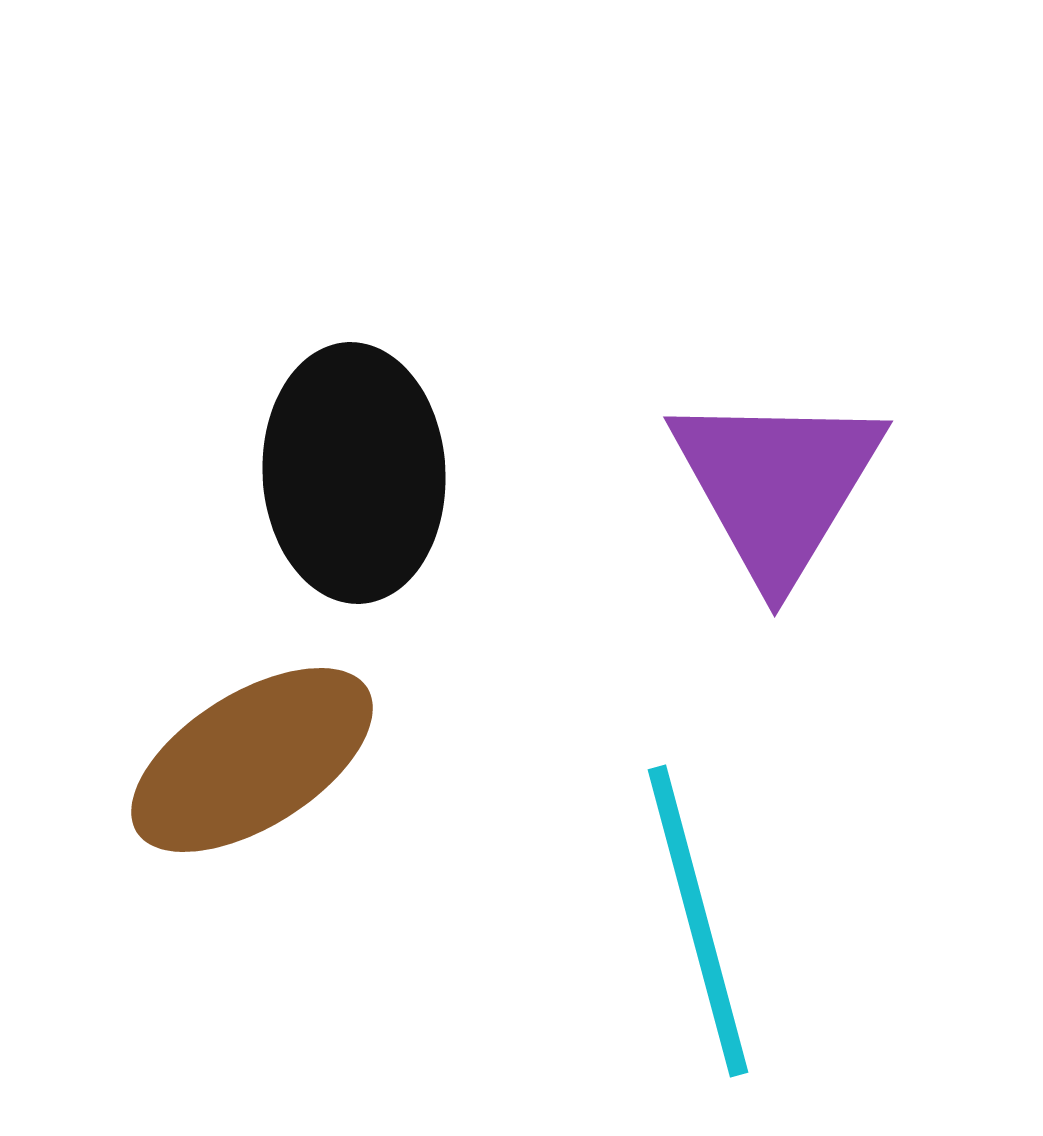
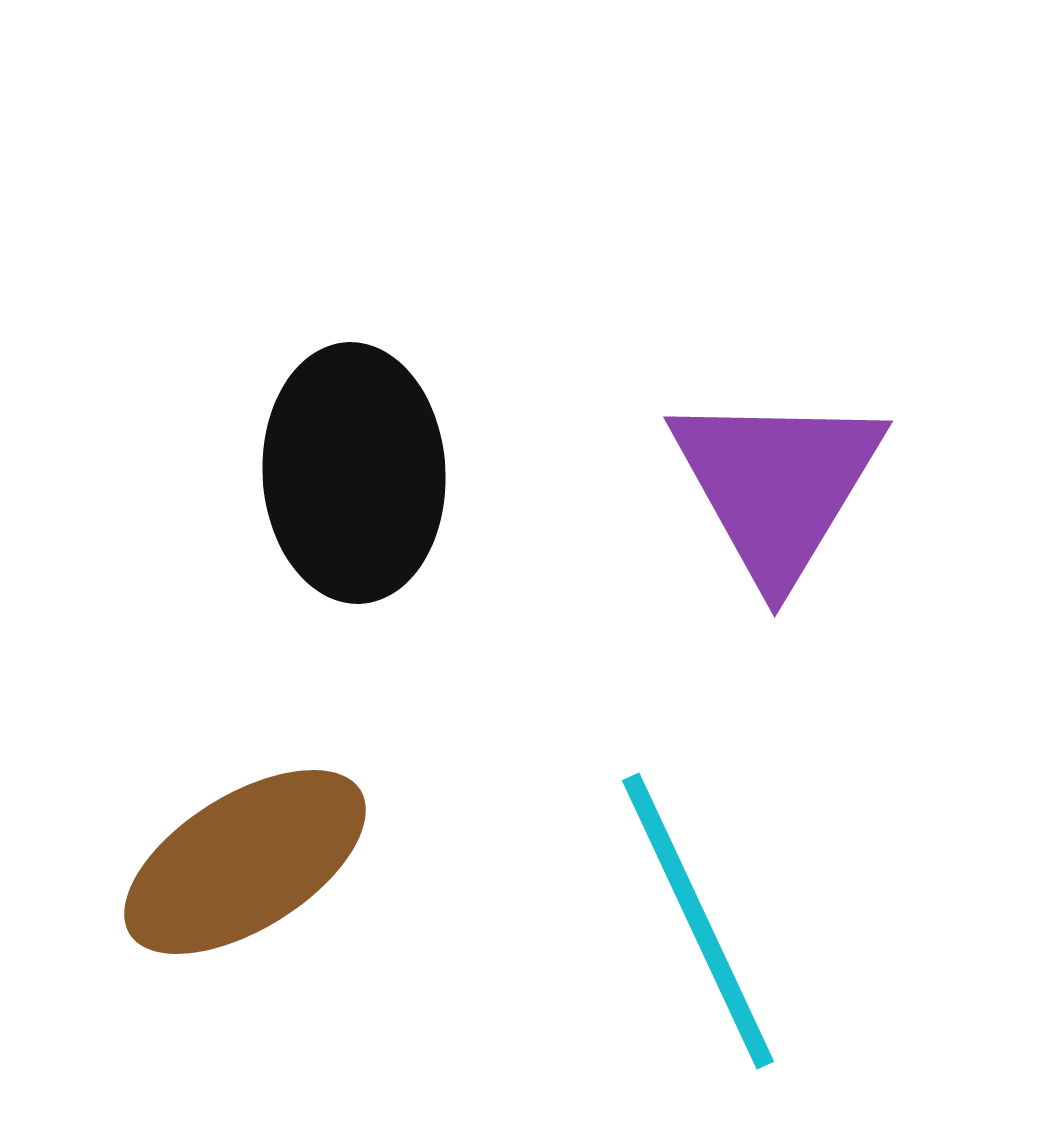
brown ellipse: moved 7 px left, 102 px down
cyan line: rotated 10 degrees counterclockwise
